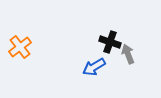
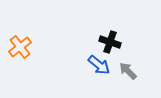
gray arrow: moved 17 px down; rotated 24 degrees counterclockwise
blue arrow: moved 5 px right, 2 px up; rotated 110 degrees counterclockwise
